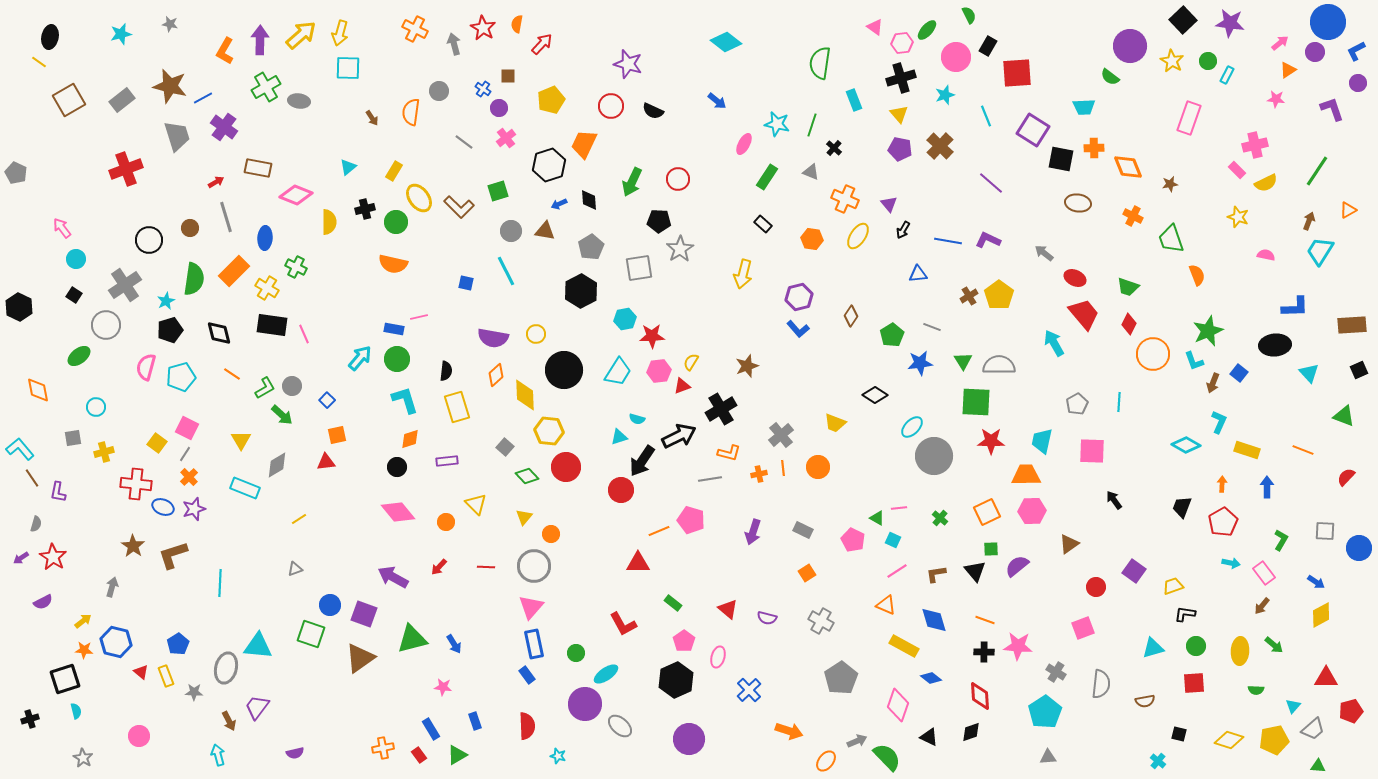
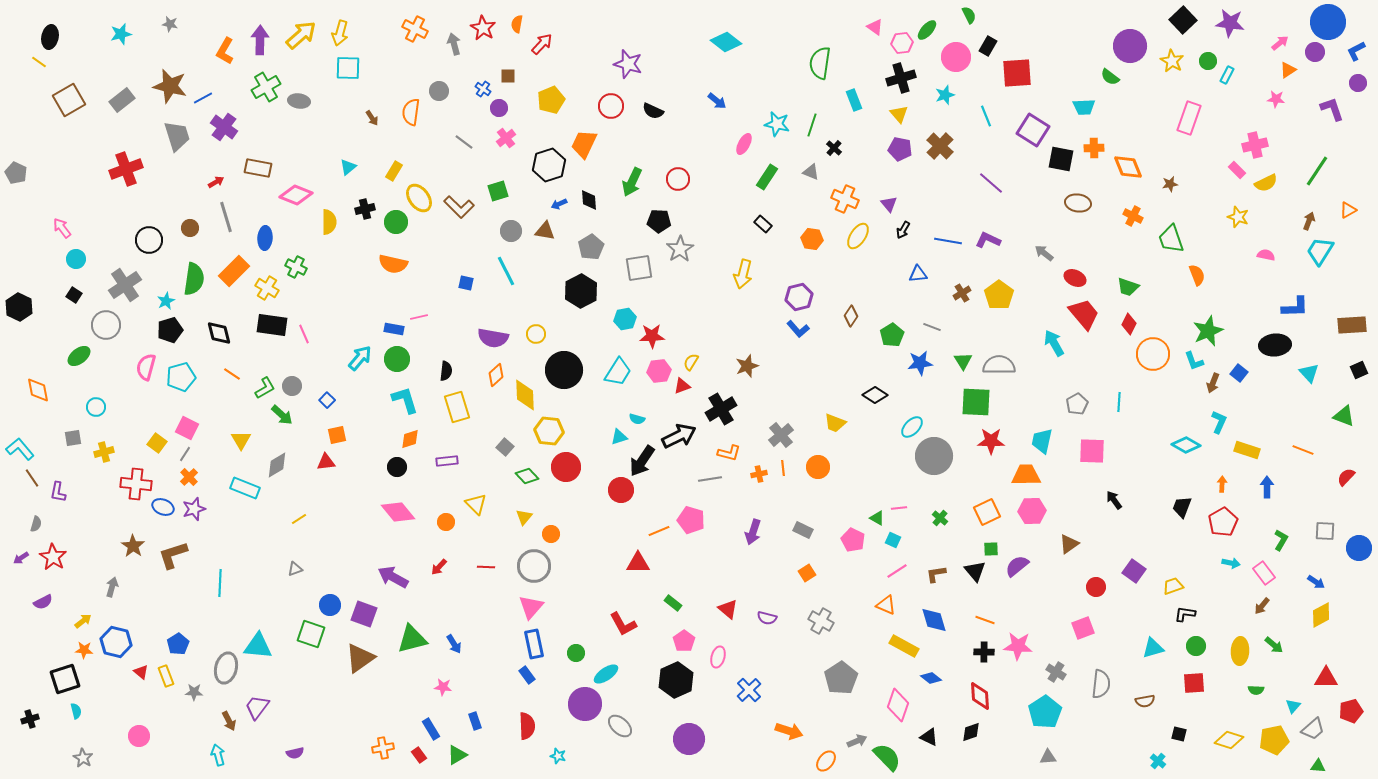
brown cross at (969, 296): moved 7 px left, 3 px up
